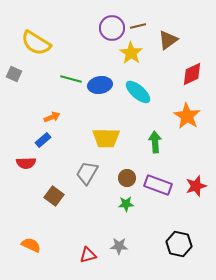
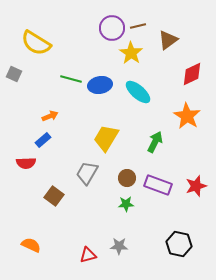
orange arrow: moved 2 px left, 1 px up
yellow trapezoid: rotated 120 degrees clockwise
green arrow: rotated 30 degrees clockwise
